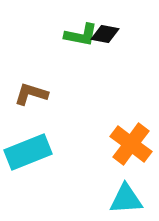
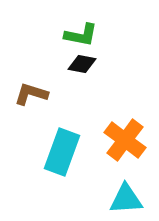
black diamond: moved 23 px left, 30 px down
orange cross: moved 6 px left, 4 px up
cyan rectangle: moved 34 px right; rotated 48 degrees counterclockwise
